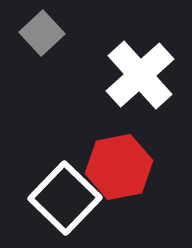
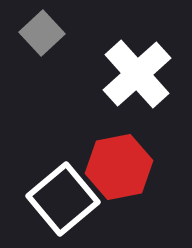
white cross: moved 3 px left, 1 px up
white square: moved 2 px left, 1 px down; rotated 6 degrees clockwise
